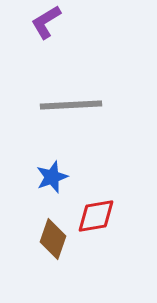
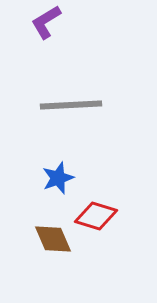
blue star: moved 6 px right, 1 px down
red diamond: rotated 27 degrees clockwise
brown diamond: rotated 42 degrees counterclockwise
